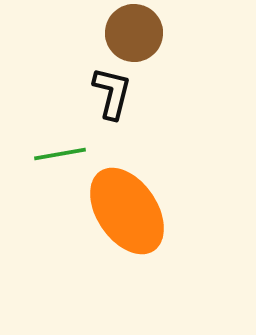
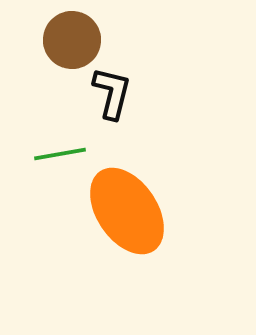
brown circle: moved 62 px left, 7 px down
